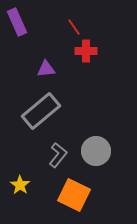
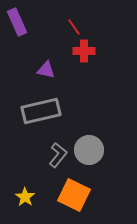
red cross: moved 2 px left
purple triangle: moved 1 px down; rotated 18 degrees clockwise
gray rectangle: rotated 27 degrees clockwise
gray circle: moved 7 px left, 1 px up
yellow star: moved 5 px right, 12 px down
